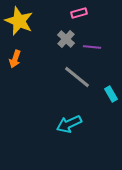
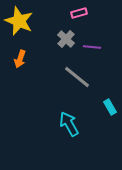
orange arrow: moved 5 px right
cyan rectangle: moved 1 px left, 13 px down
cyan arrow: rotated 85 degrees clockwise
